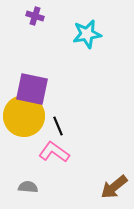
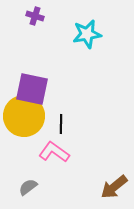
black line: moved 3 px right, 2 px up; rotated 24 degrees clockwise
gray semicircle: rotated 42 degrees counterclockwise
